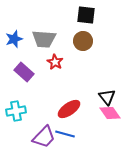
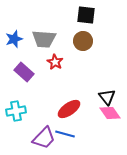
purple trapezoid: moved 1 px down
